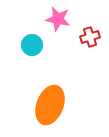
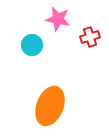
orange ellipse: moved 1 px down
